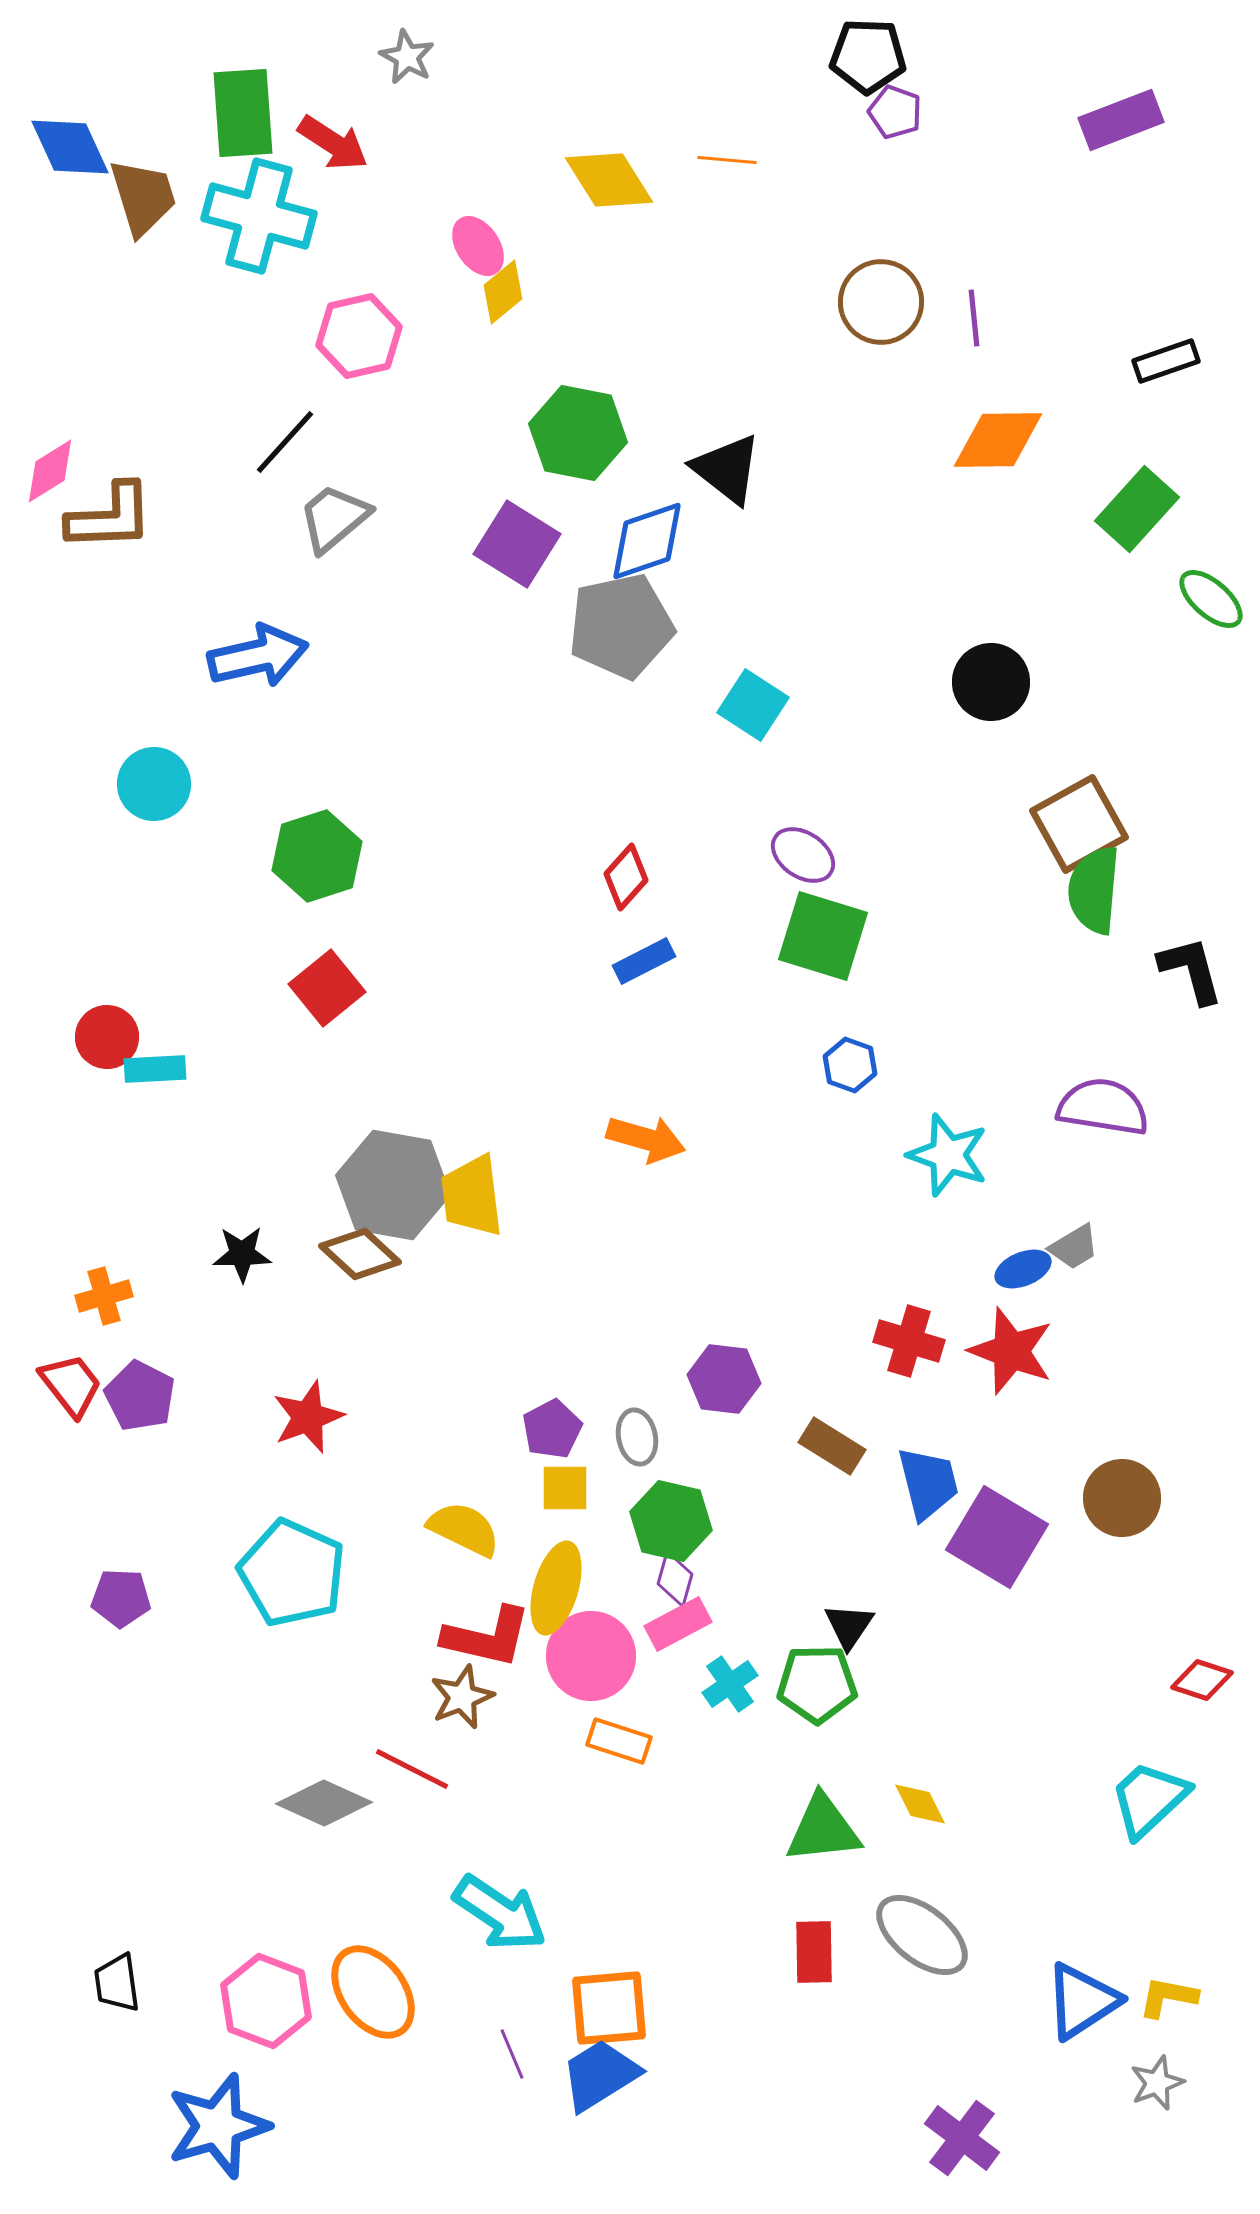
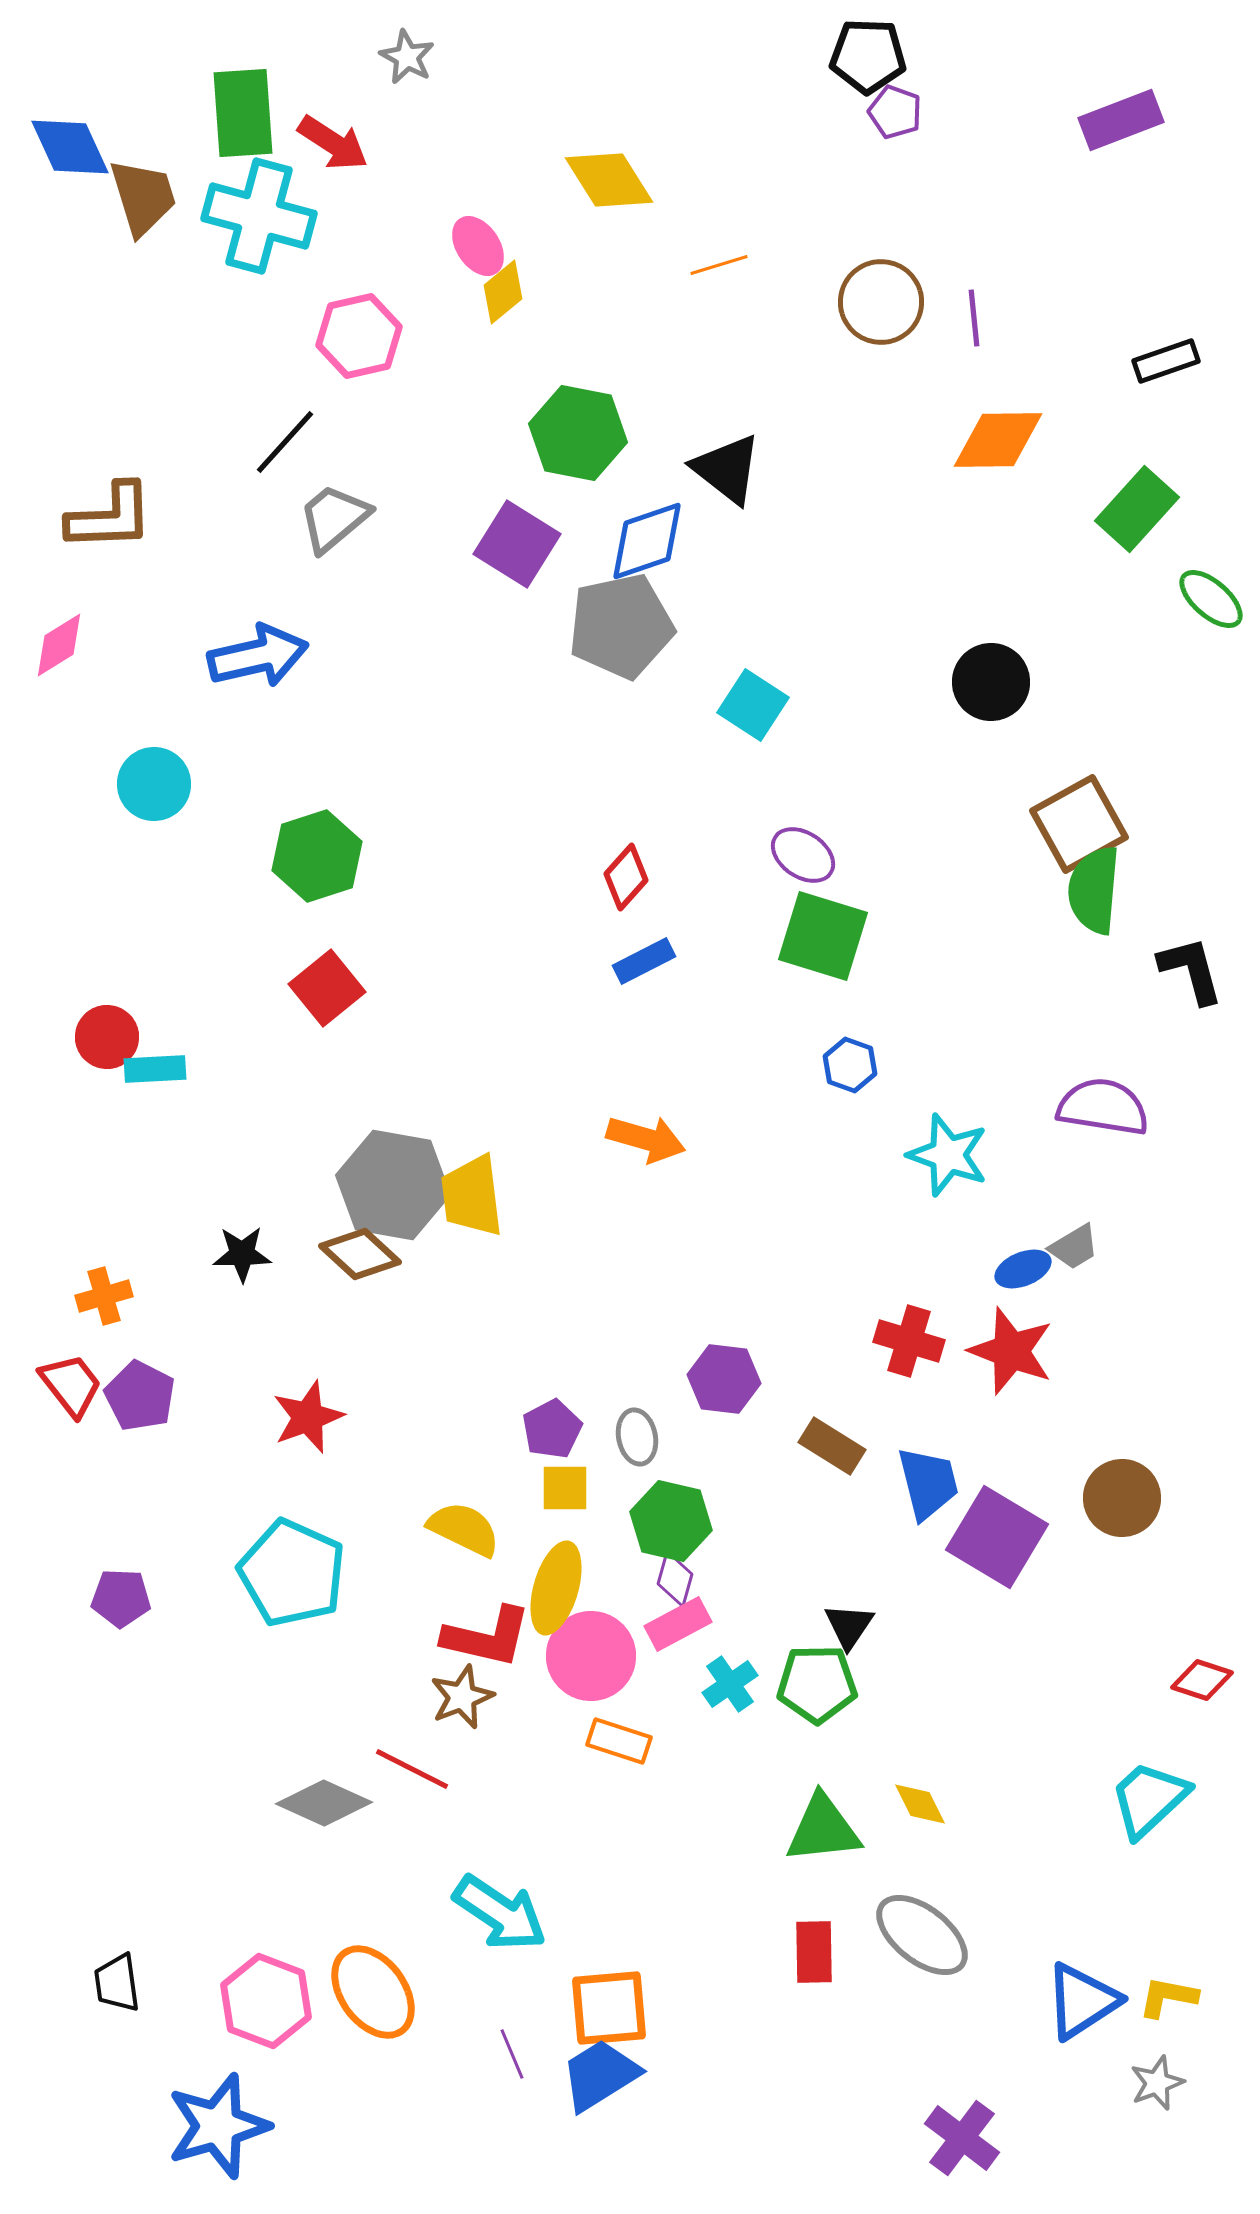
orange line at (727, 160): moved 8 px left, 105 px down; rotated 22 degrees counterclockwise
pink diamond at (50, 471): moved 9 px right, 174 px down
